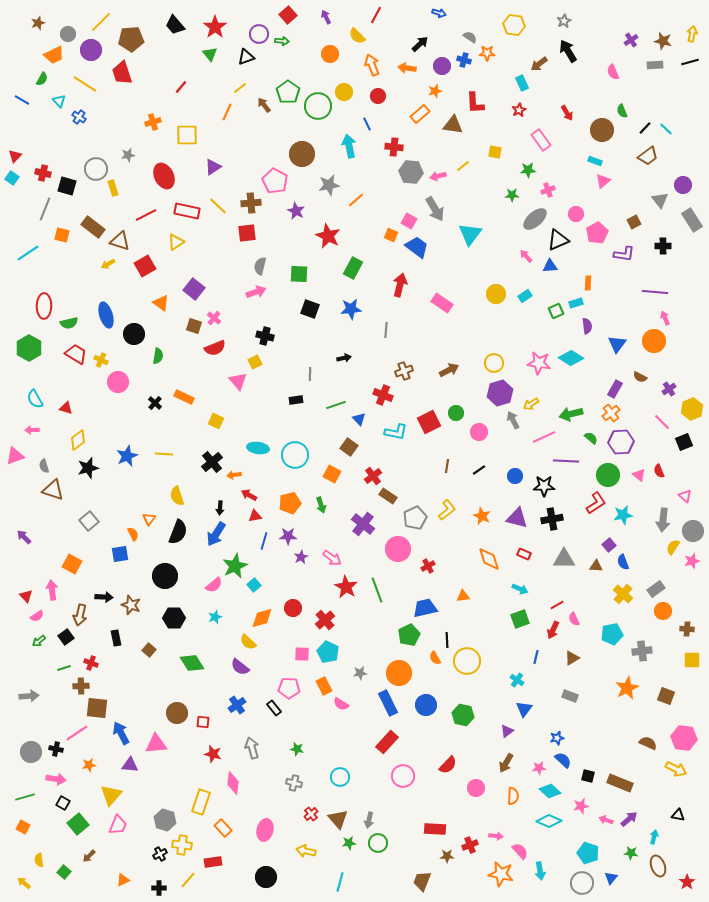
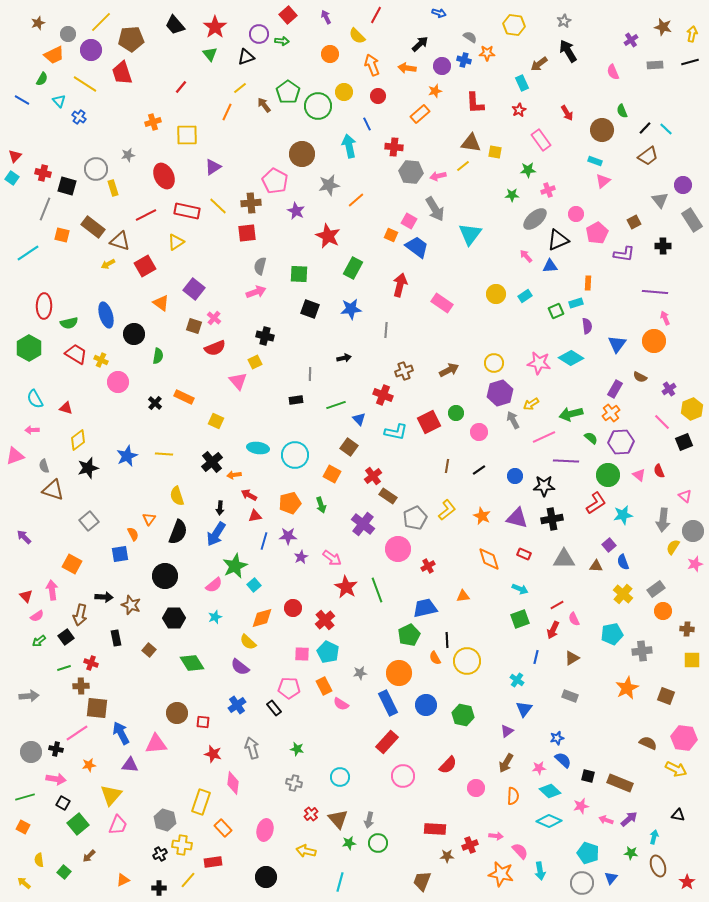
brown star at (663, 41): moved 14 px up
brown triangle at (453, 125): moved 18 px right, 18 px down
pink star at (692, 561): moved 3 px right, 3 px down
